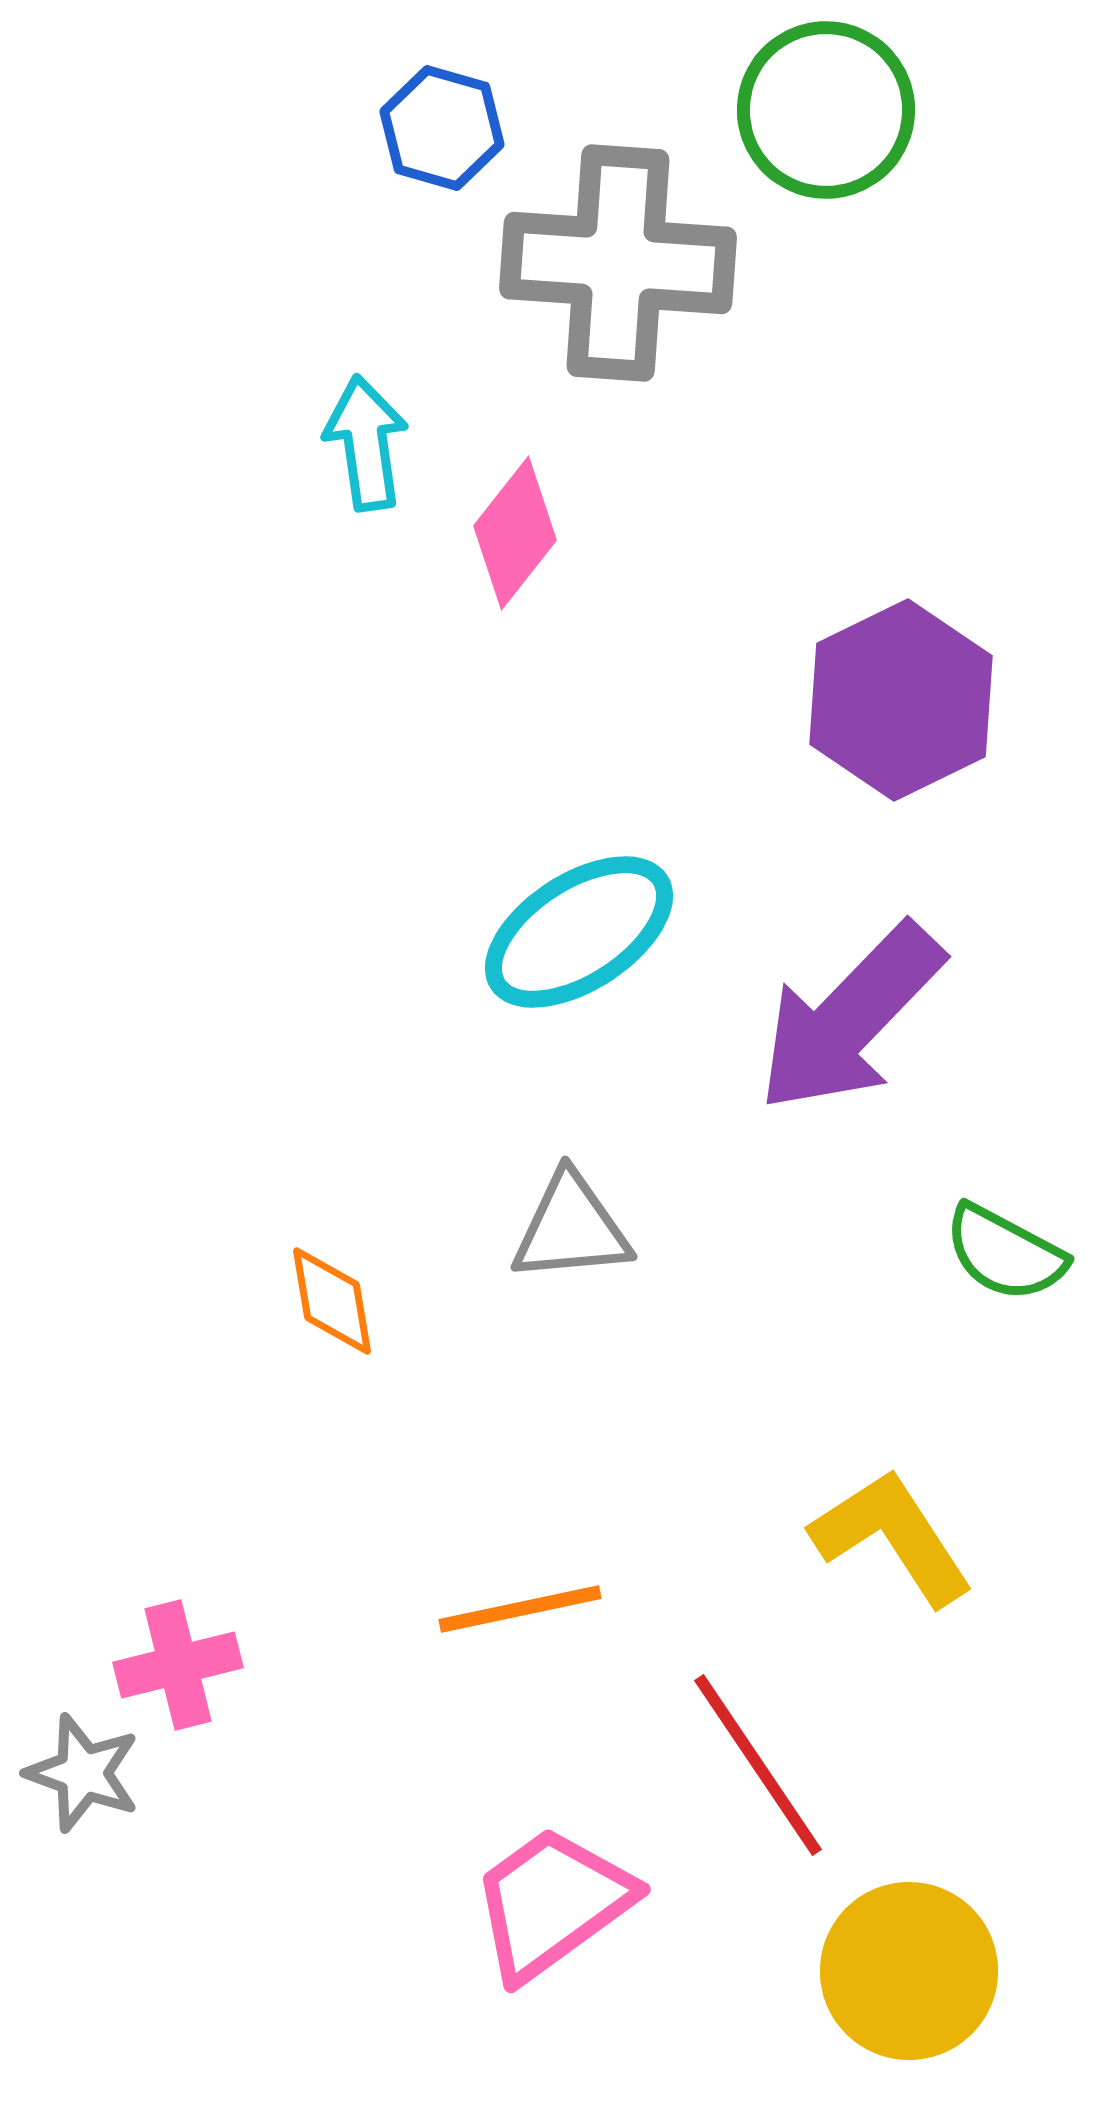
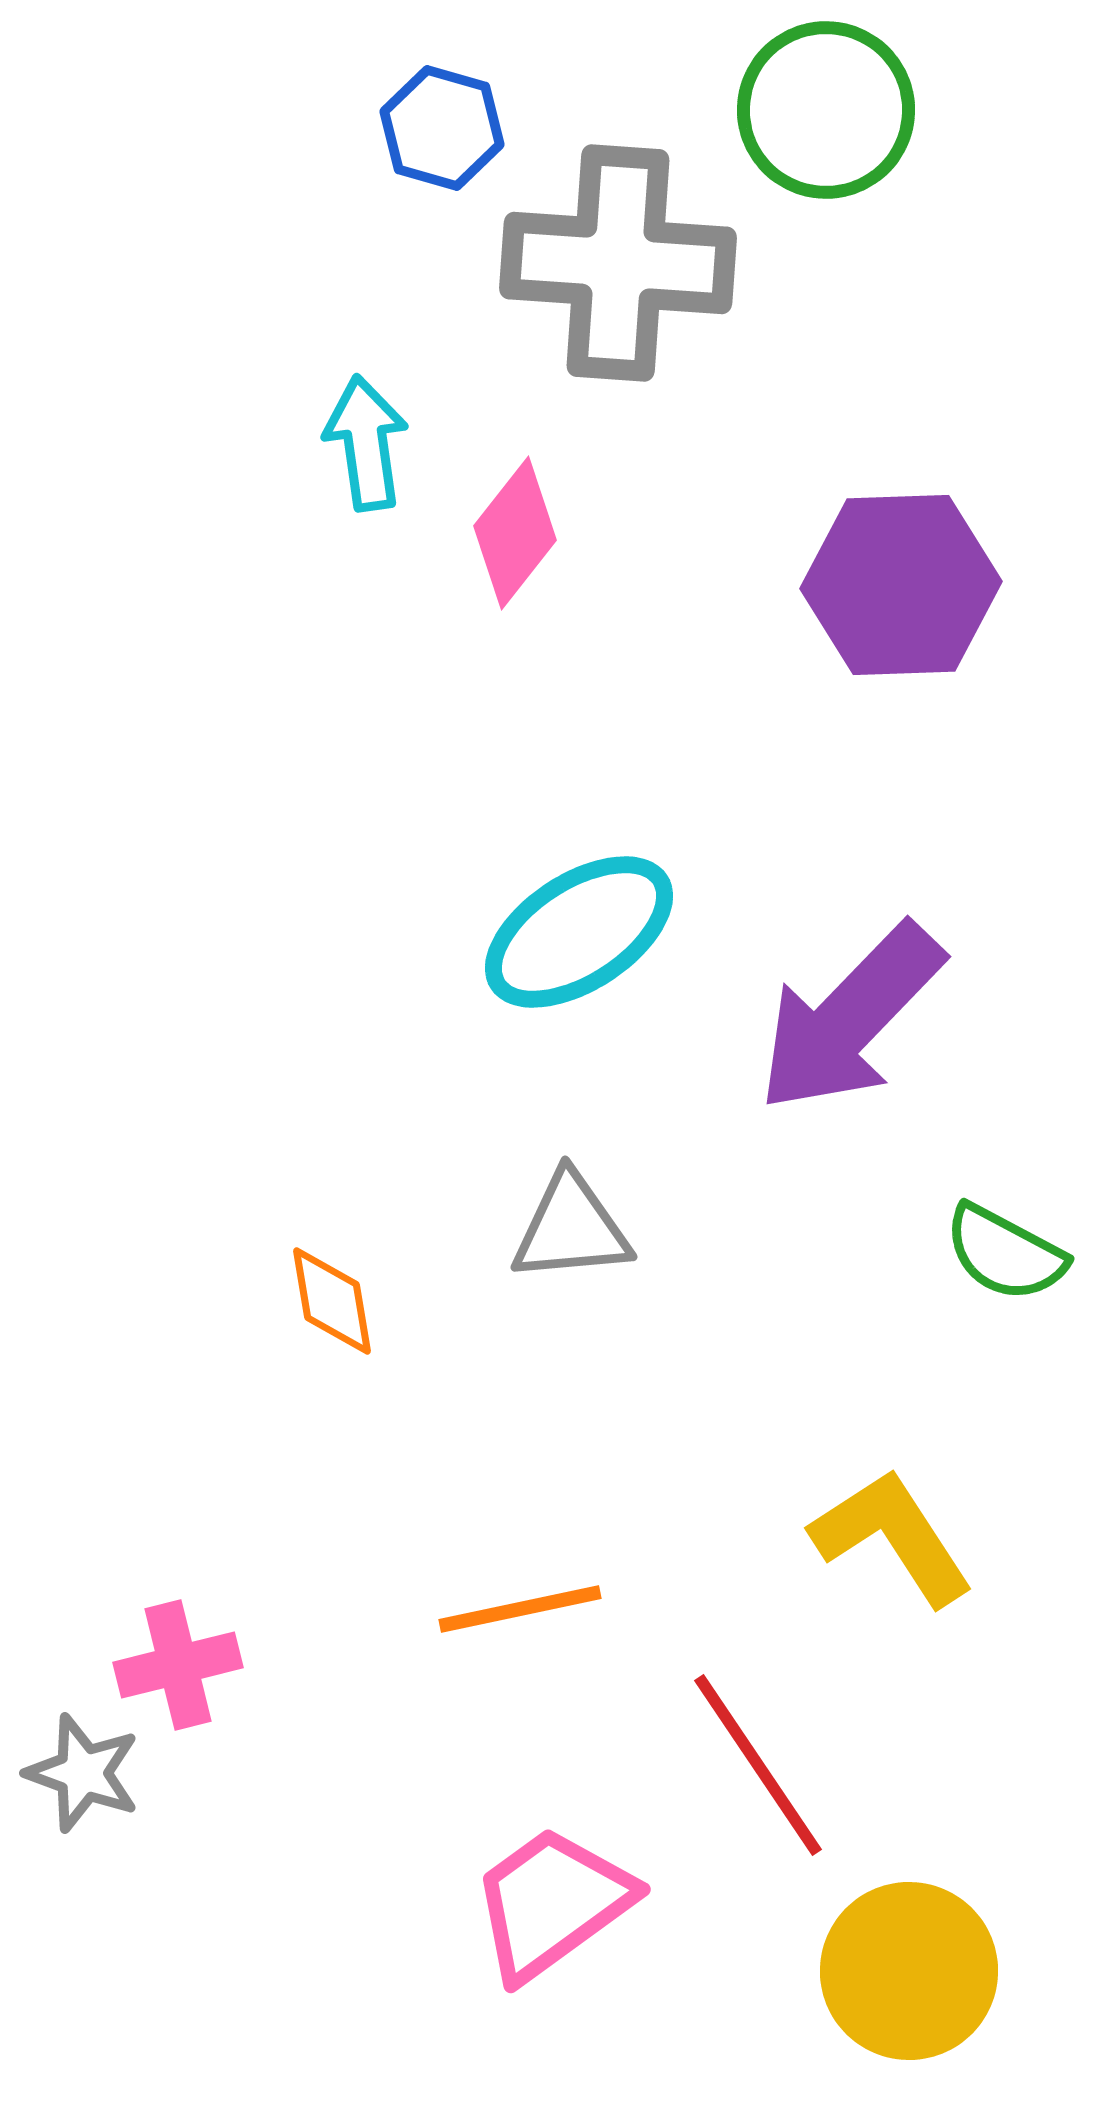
purple hexagon: moved 115 px up; rotated 24 degrees clockwise
